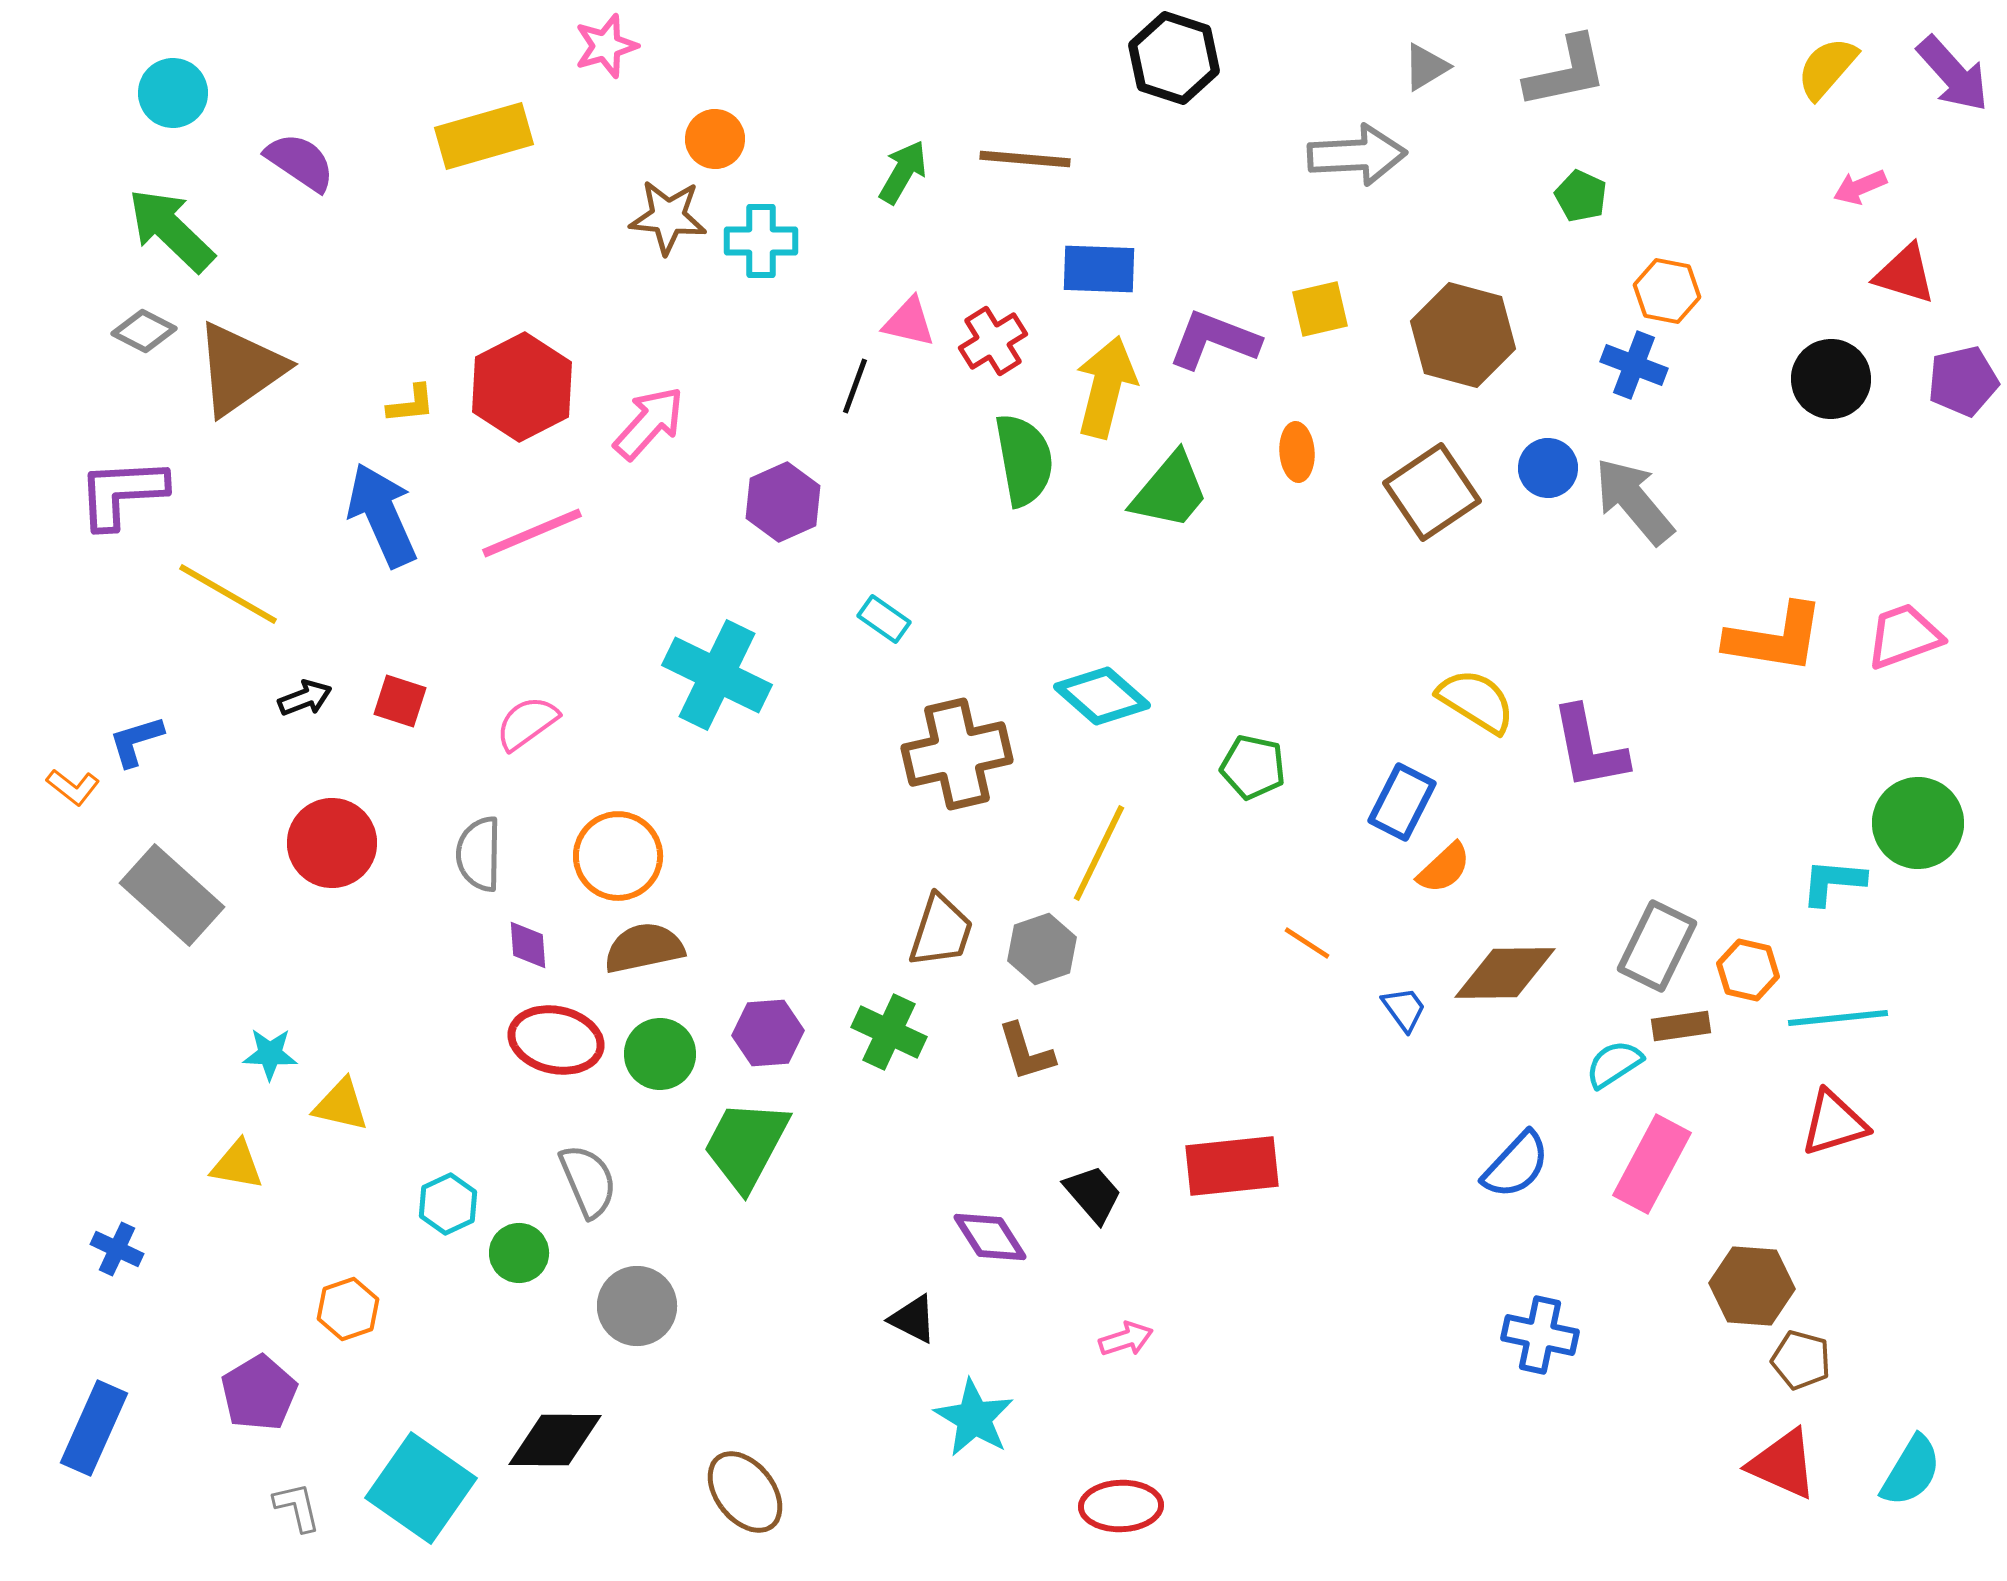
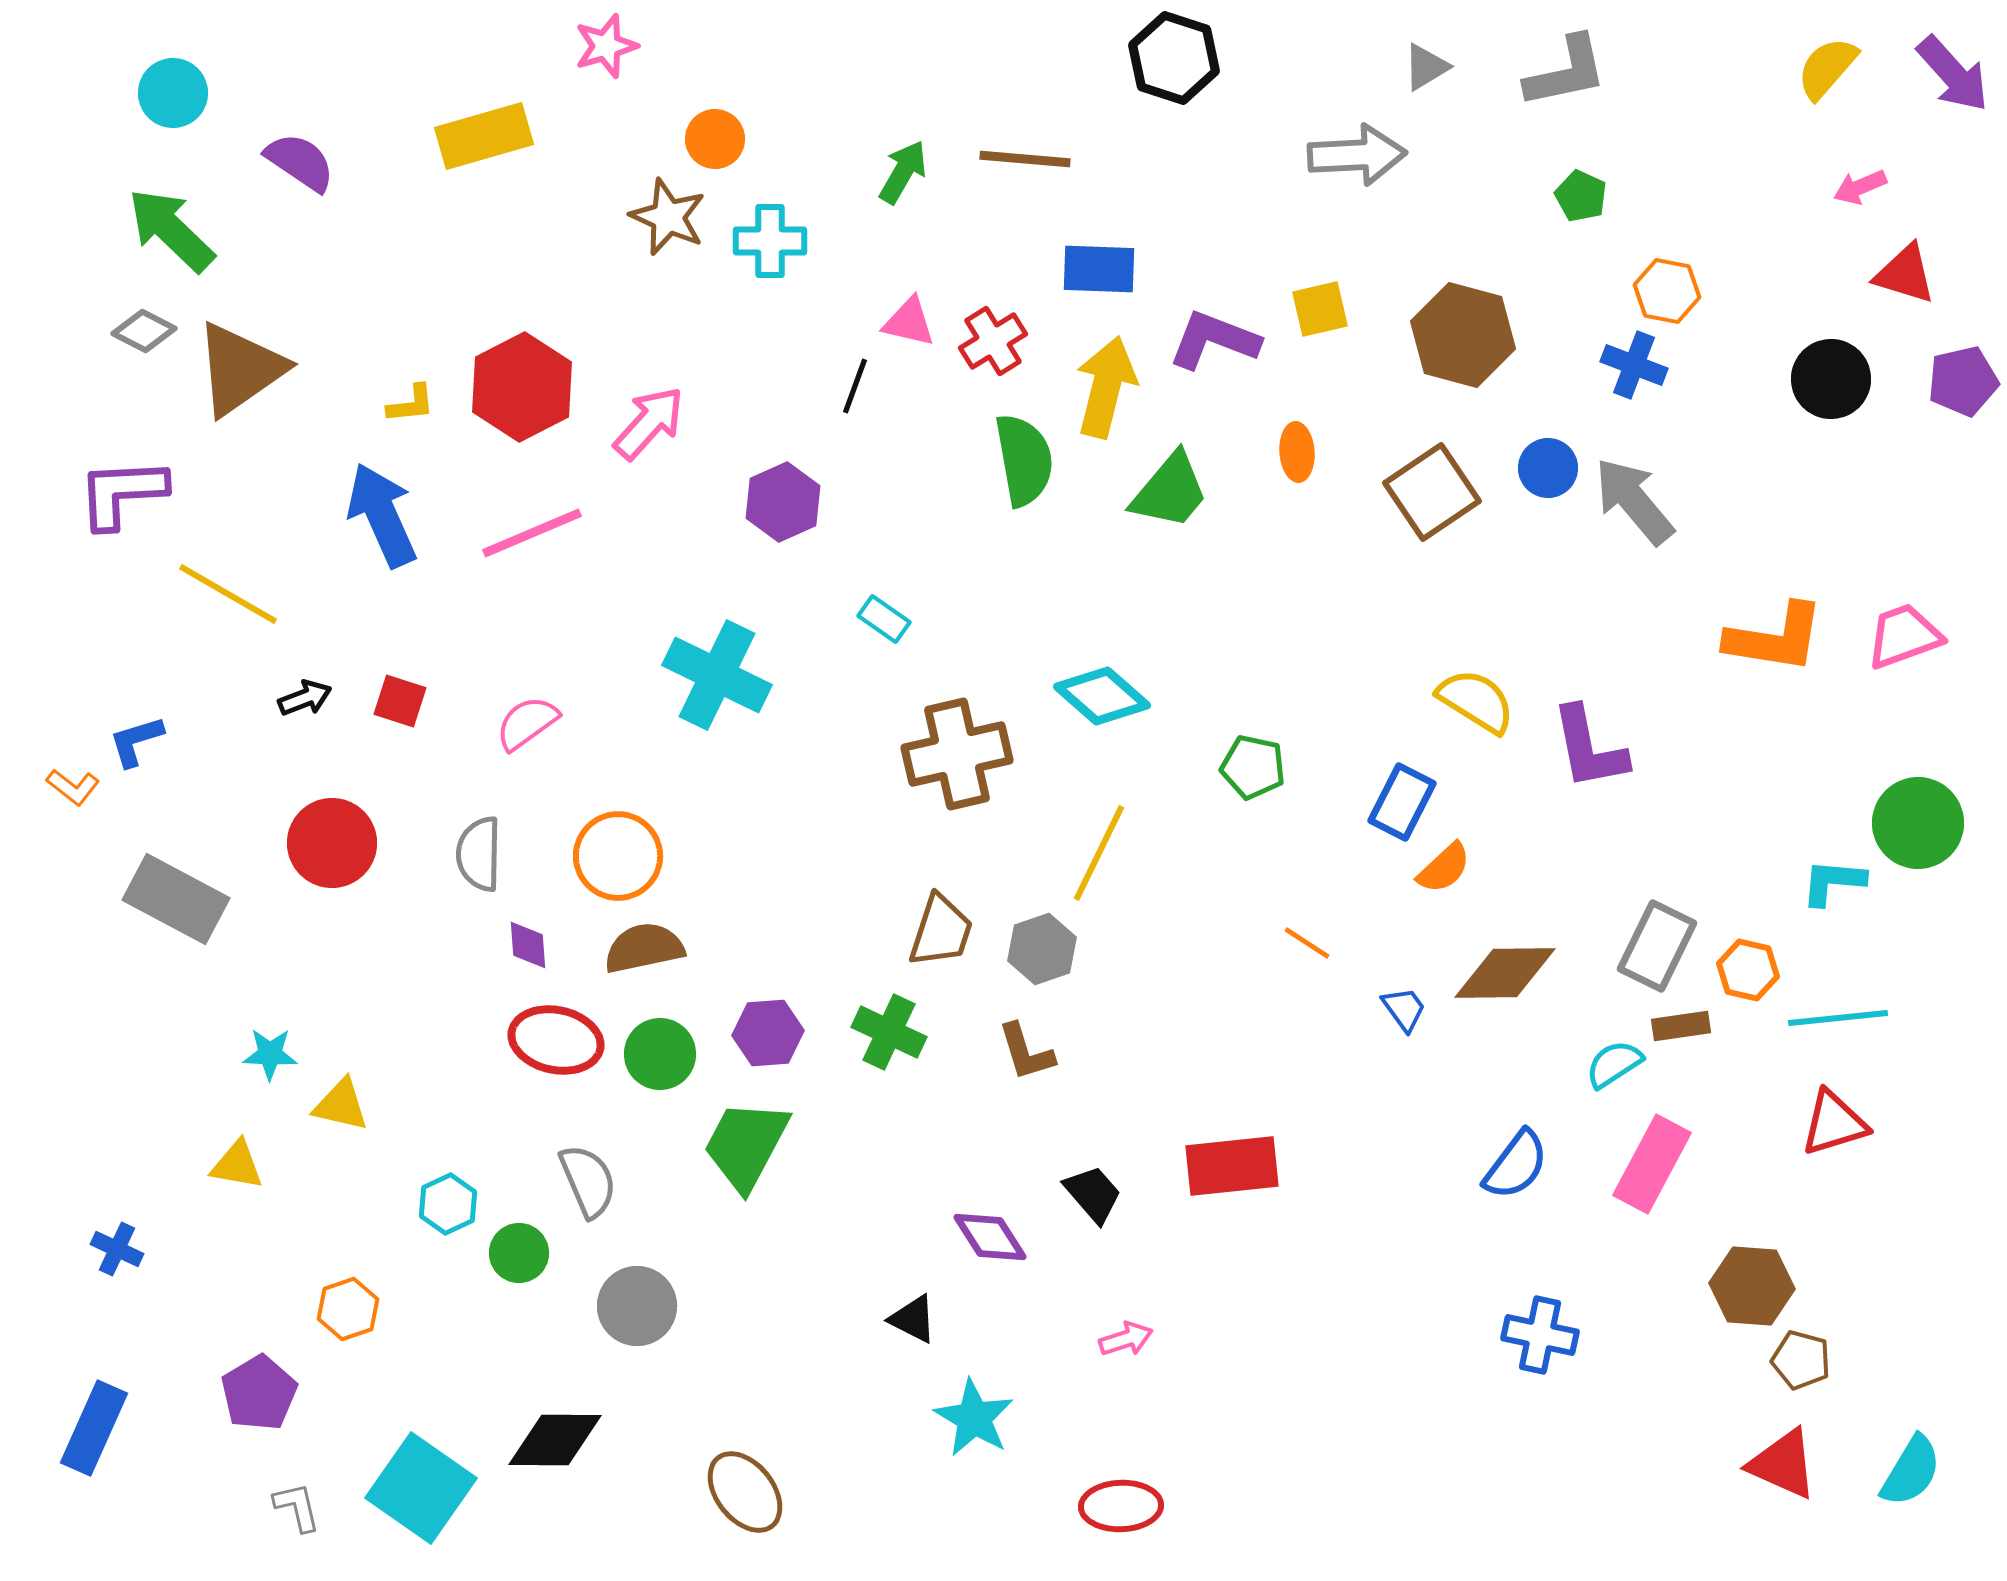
brown star at (668, 217): rotated 18 degrees clockwise
cyan cross at (761, 241): moved 9 px right
gray rectangle at (172, 895): moved 4 px right, 4 px down; rotated 14 degrees counterclockwise
blue semicircle at (1516, 1165): rotated 6 degrees counterclockwise
